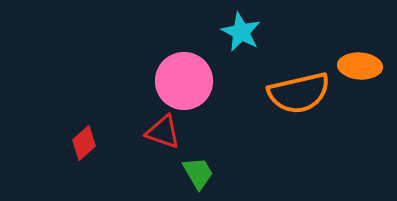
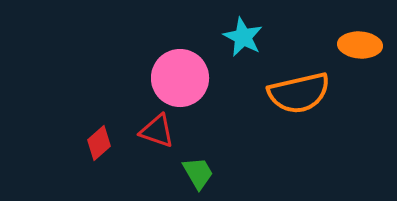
cyan star: moved 2 px right, 5 px down
orange ellipse: moved 21 px up
pink circle: moved 4 px left, 3 px up
red triangle: moved 6 px left, 1 px up
red diamond: moved 15 px right
